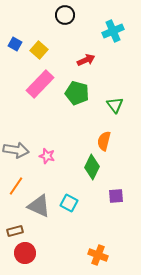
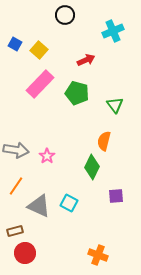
pink star: rotated 21 degrees clockwise
